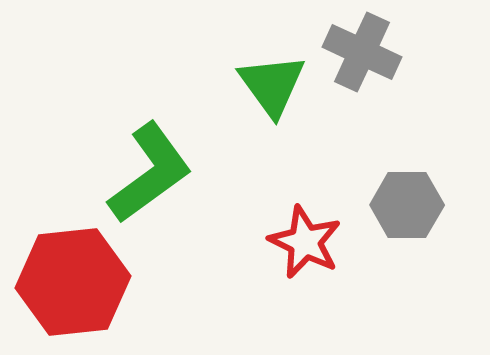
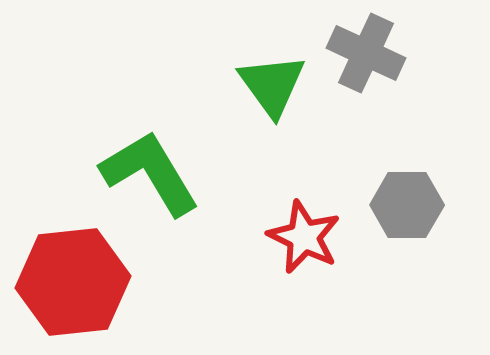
gray cross: moved 4 px right, 1 px down
green L-shape: rotated 85 degrees counterclockwise
red star: moved 1 px left, 5 px up
